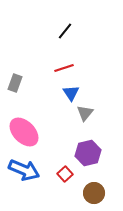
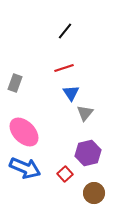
blue arrow: moved 1 px right, 2 px up
